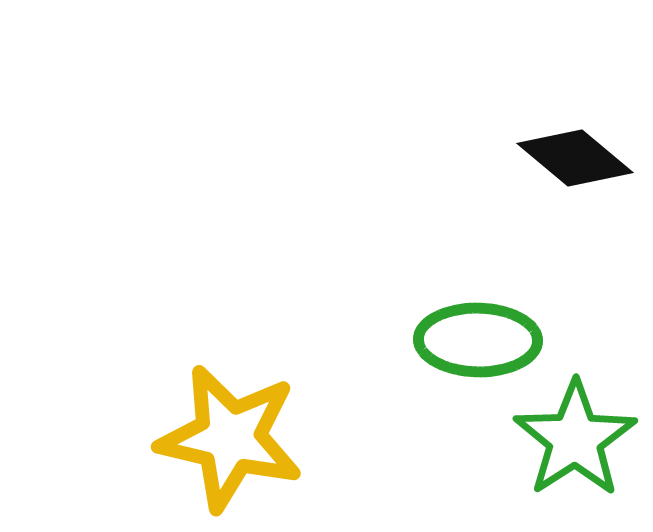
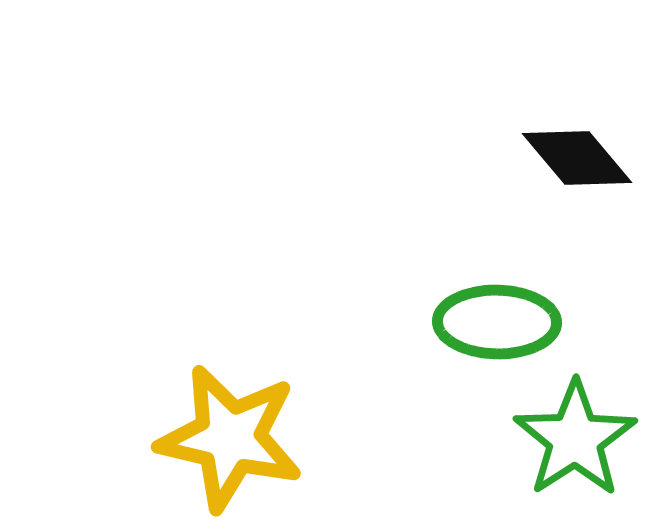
black diamond: moved 2 px right; rotated 10 degrees clockwise
green ellipse: moved 19 px right, 18 px up
